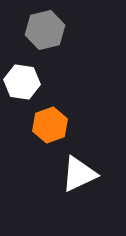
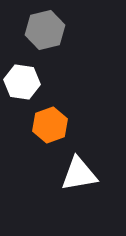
white triangle: rotated 15 degrees clockwise
